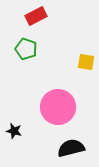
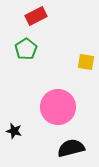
green pentagon: rotated 20 degrees clockwise
